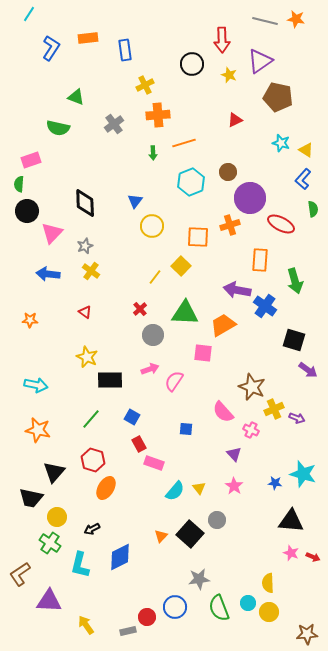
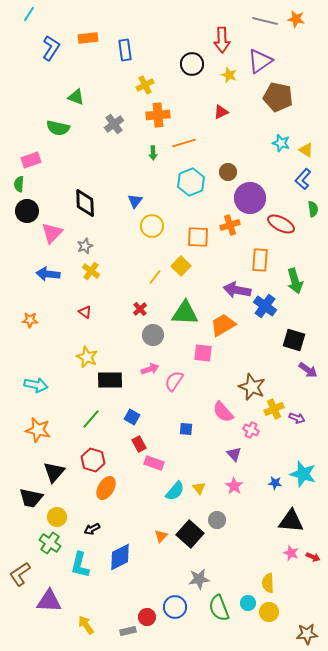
red triangle at (235, 120): moved 14 px left, 8 px up
